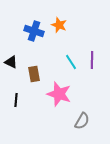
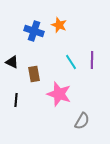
black triangle: moved 1 px right
